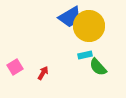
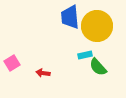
blue trapezoid: rotated 115 degrees clockwise
yellow circle: moved 8 px right
pink square: moved 3 px left, 4 px up
red arrow: rotated 112 degrees counterclockwise
